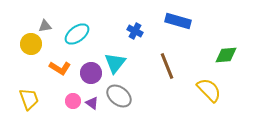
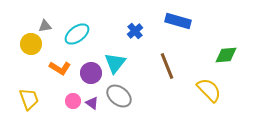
blue cross: rotated 21 degrees clockwise
